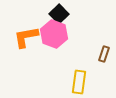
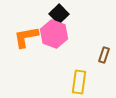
brown rectangle: moved 1 px down
